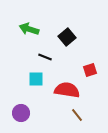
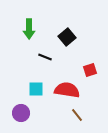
green arrow: rotated 108 degrees counterclockwise
cyan square: moved 10 px down
